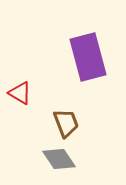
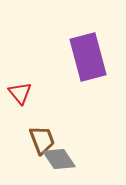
red triangle: rotated 20 degrees clockwise
brown trapezoid: moved 24 px left, 17 px down
